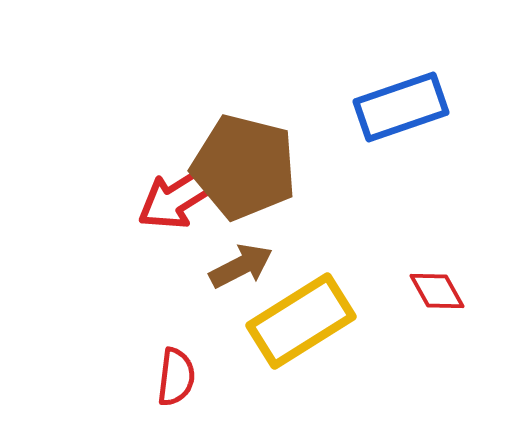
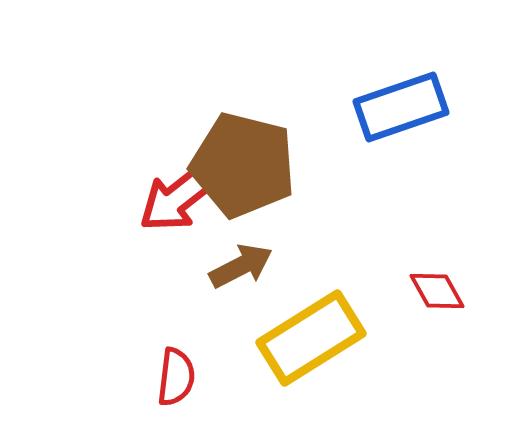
brown pentagon: moved 1 px left, 2 px up
red arrow: rotated 6 degrees counterclockwise
yellow rectangle: moved 10 px right, 17 px down
